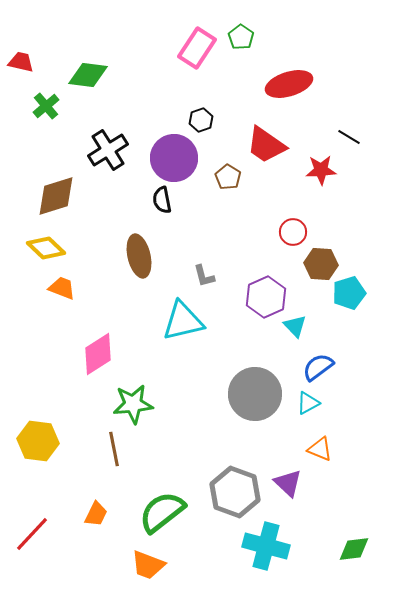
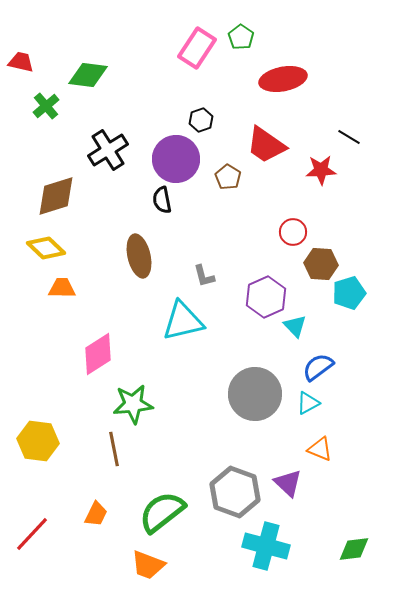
red ellipse at (289, 84): moved 6 px left, 5 px up; rotated 6 degrees clockwise
purple circle at (174, 158): moved 2 px right, 1 px down
orange trapezoid at (62, 288): rotated 20 degrees counterclockwise
